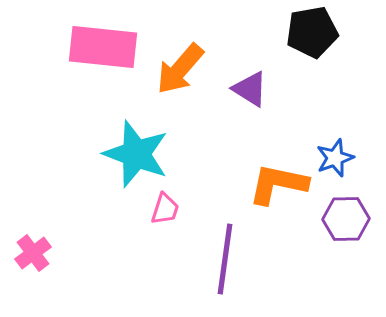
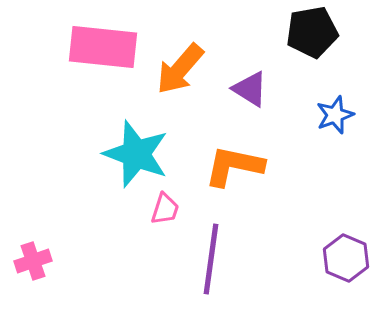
blue star: moved 43 px up
orange L-shape: moved 44 px left, 18 px up
purple hexagon: moved 39 px down; rotated 24 degrees clockwise
pink cross: moved 8 px down; rotated 18 degrees clockwise
purple line: moved 14 px left
